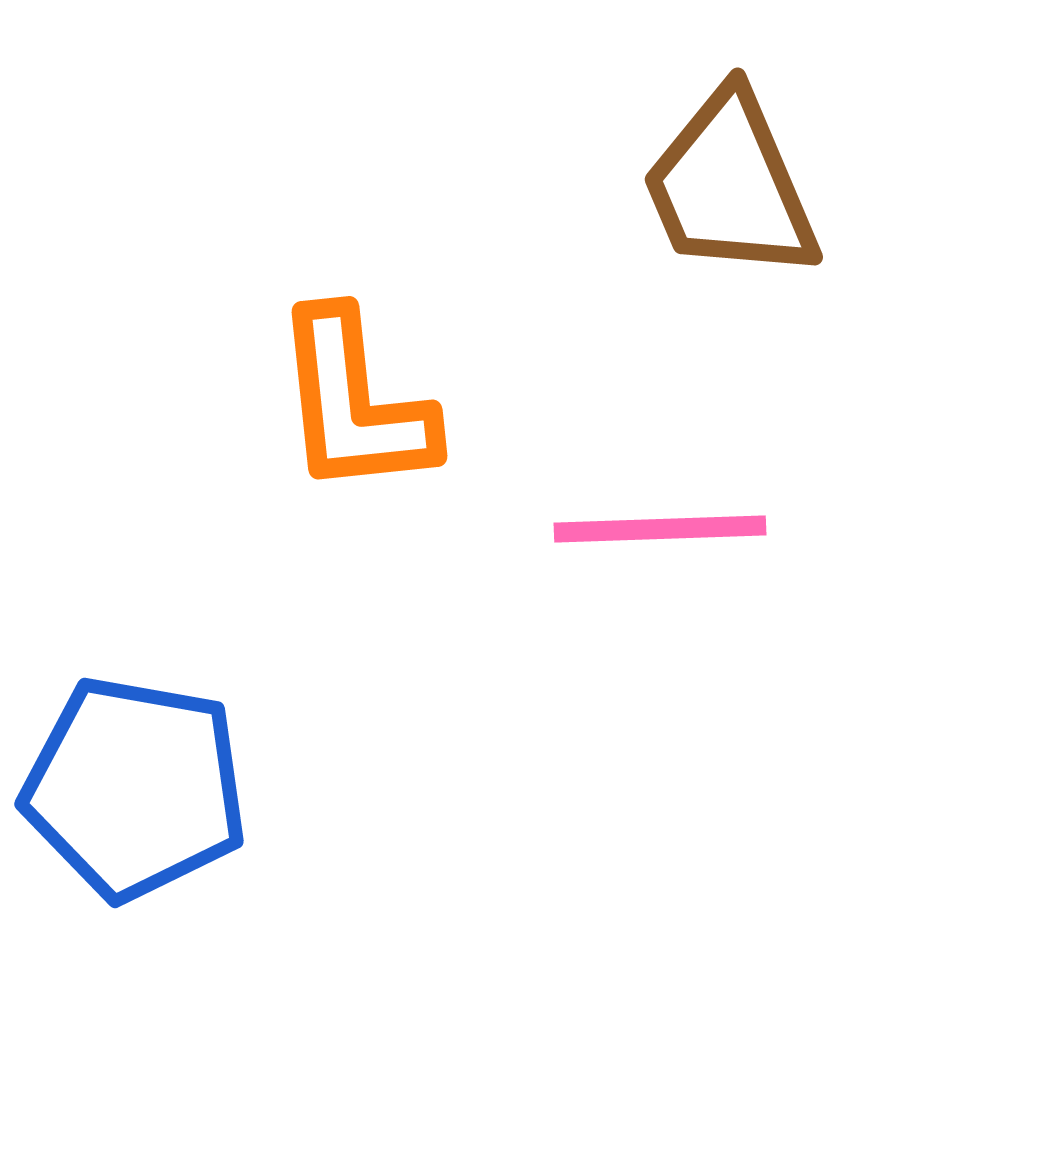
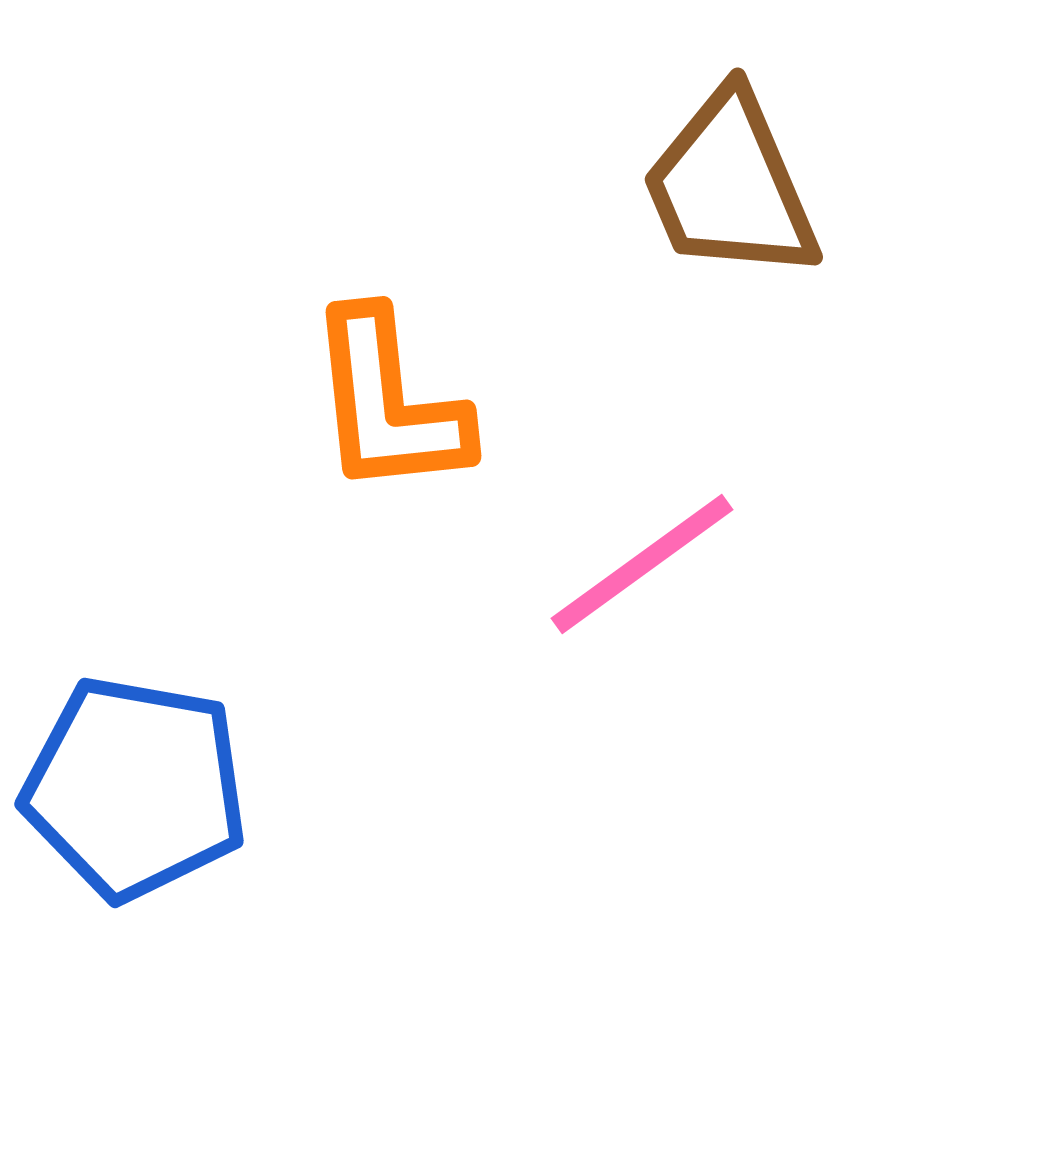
orange L-shape: moved 34 px right
pink line: moved 18 px left, 35 px down; rotated 34 degrees counterclockwise
